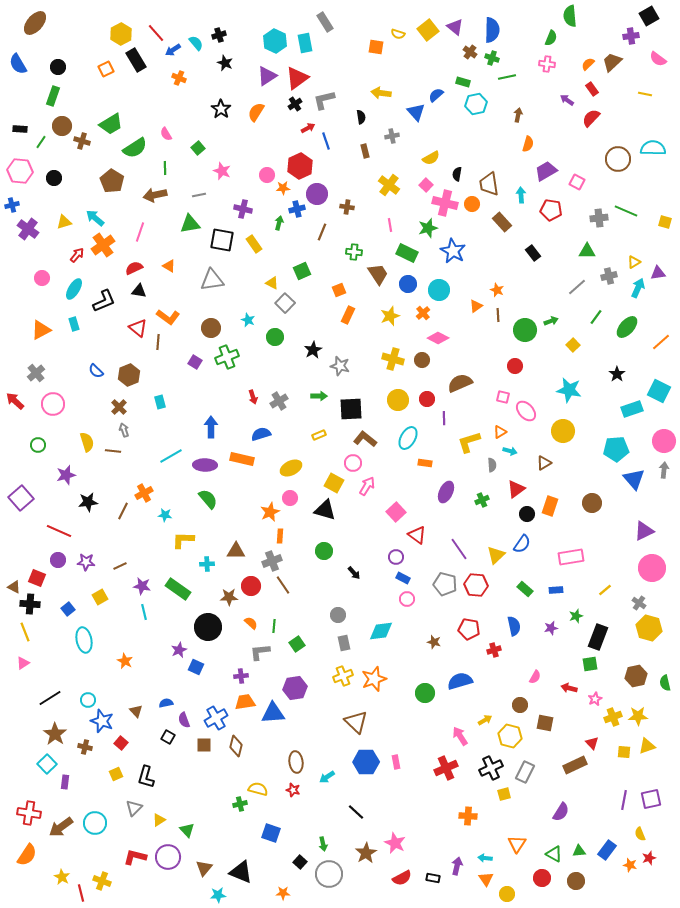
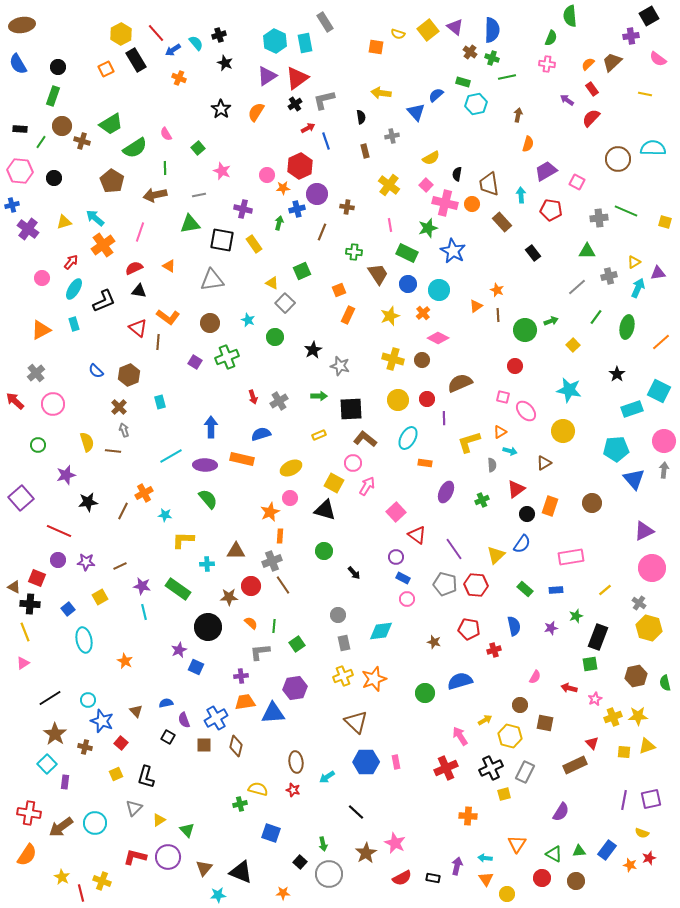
brown ellipse at (35, 23): moved 13 px left, 2 px down; rotated 40 degrees clockwise
red arrow at (77, 255): moved 6 px left, 7 px down
green ellipse at (627, 327): rotated 30 degrees counterclockwise
brown circle at (211, 328): moved 1 px left, 5 px up
purple line at (459, 549): moved 5 px left
yellow semicircle at (640, 834): moved 2 px right, 1 px up; rotated 48 degrees counterclockwise
